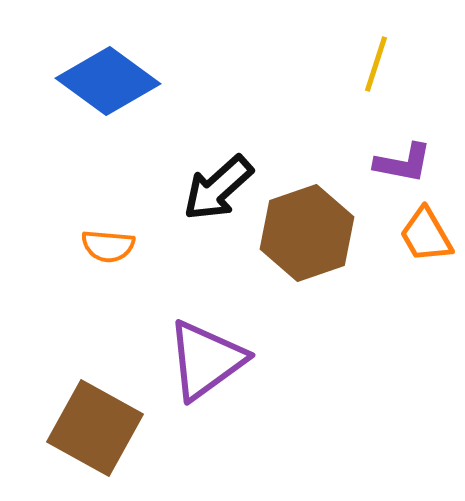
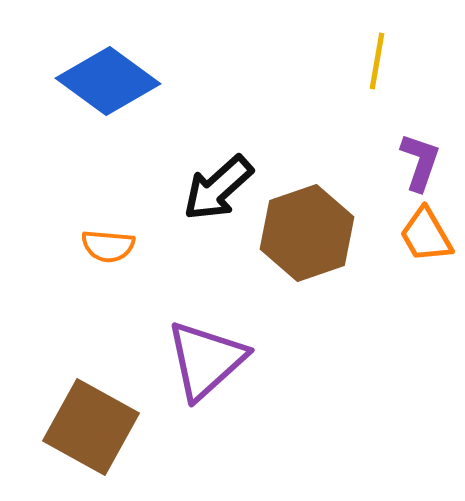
yellow line: moved 1 px right, 3 px up; rotated 8 degrees counterclockwise
purple L-shape: moved 17 px right, 1 px up; rotated 82 degrees counterclockwise
purple triangle: rotated 6 degrees counterclockwise
brown square: moved 4 px left, 1 px up
